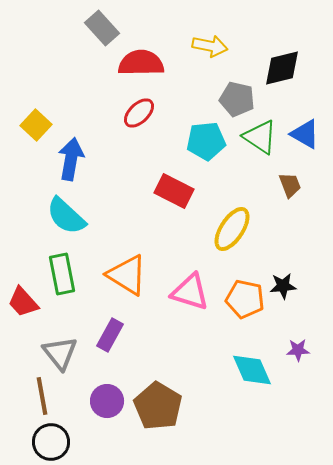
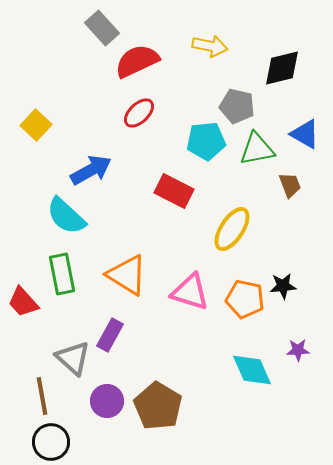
red semicircle: moved 4 px left, 2 px up; rotated 24 degrees counterclockwise
gray pentagon: moved 7 px down
green triangle: moved 3 px left, 12 px down; rotated 45 degrees counterclockwise
blue arrow: moved 20 px right, 11 px down; rotated 51 degrees clockwise
gray triangle: moved 13 px right, 5 px down; rotated 9 degrees counterclockwise
